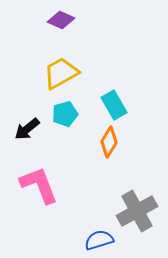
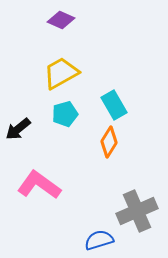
black arrow: moved 9 px left
pink L-shape: rotated 33 degrees counterclockwise
gray cross: rotated 6 degrees clockwise
